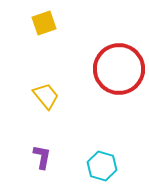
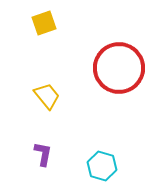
red circle: moved 1 px up
yellow trapezoid: moved 1 px right
purple L-shape: moved 1 px right, 3 px up
